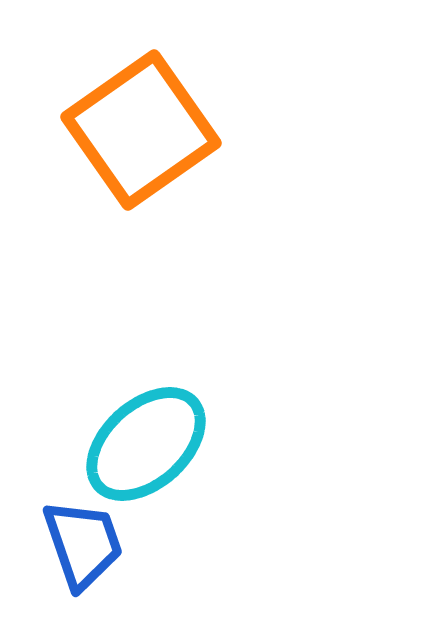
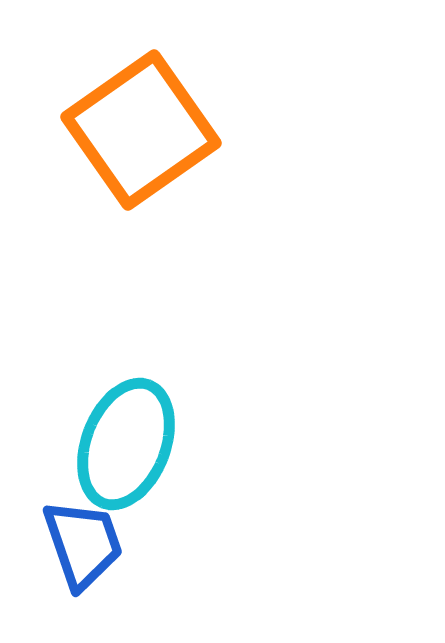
cyan ellipse: moved 20 px left; rotated 27 degrees counterclockwise
